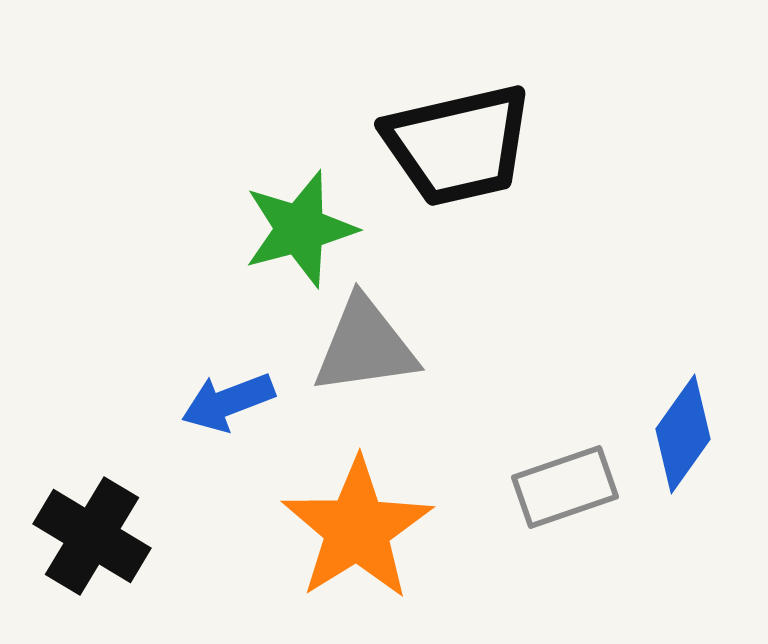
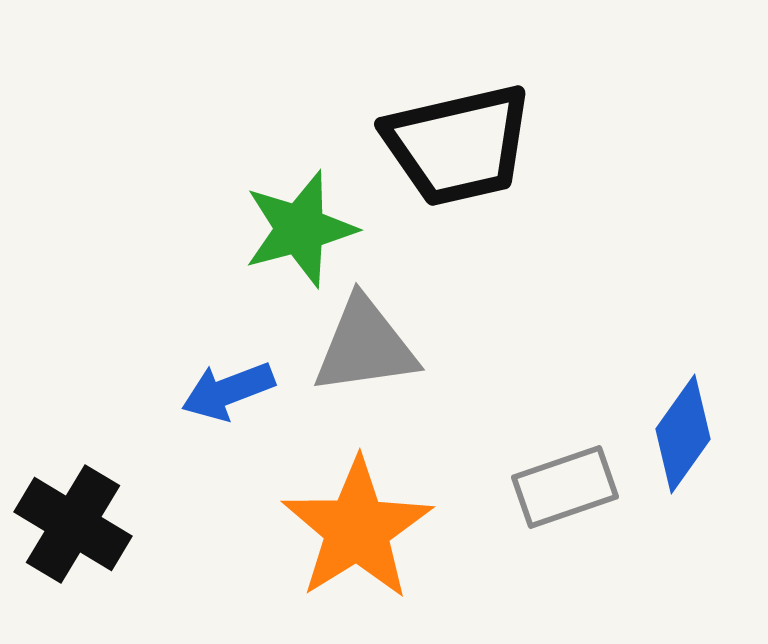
blue arrow: moved 11 px up
black cross: moved 19 px left, 12 px up
